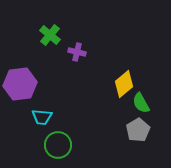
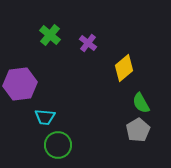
purple cross: moved 11 px right, 9 px up; rotated 24 degrees clockwise
yellow diamond: moved 16 px up
cyan trapezoid: moved 3 px right
